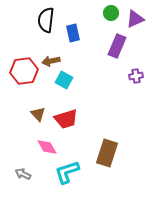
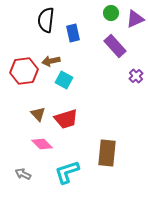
purple rectangle: moved 2 px left; rotated 65 degrees counterclockwise
purple cross: rotated 32 degrees counterclockwise
pink diamond: moved 5 px left, 3 px up; rotated 15 degrees counterclockwise
brown rectangle: rotated 12 degrees counterclockwise
